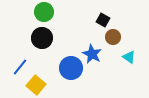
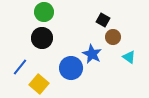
yellow square: moved 3 px right, 1 px up
